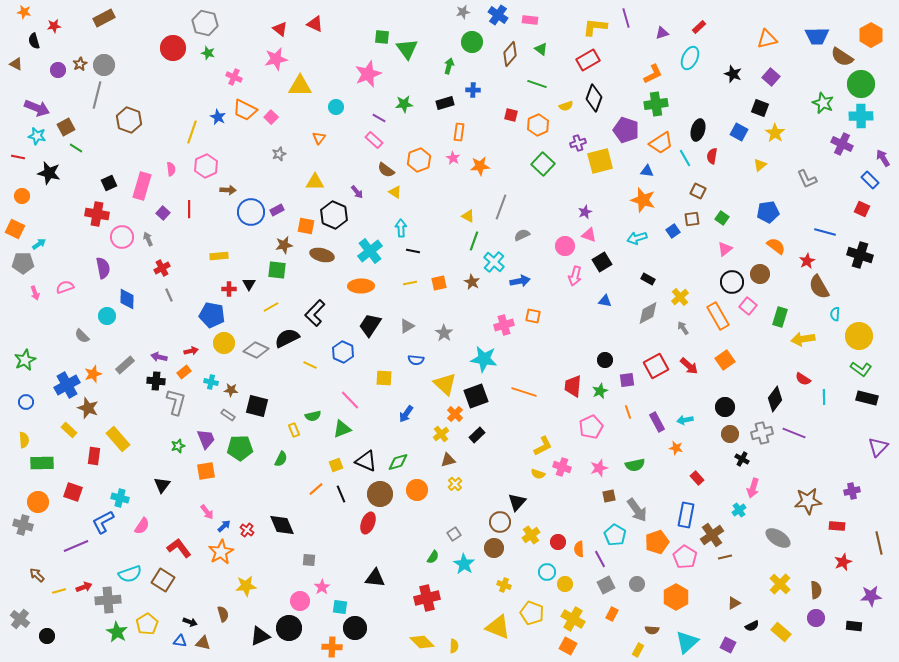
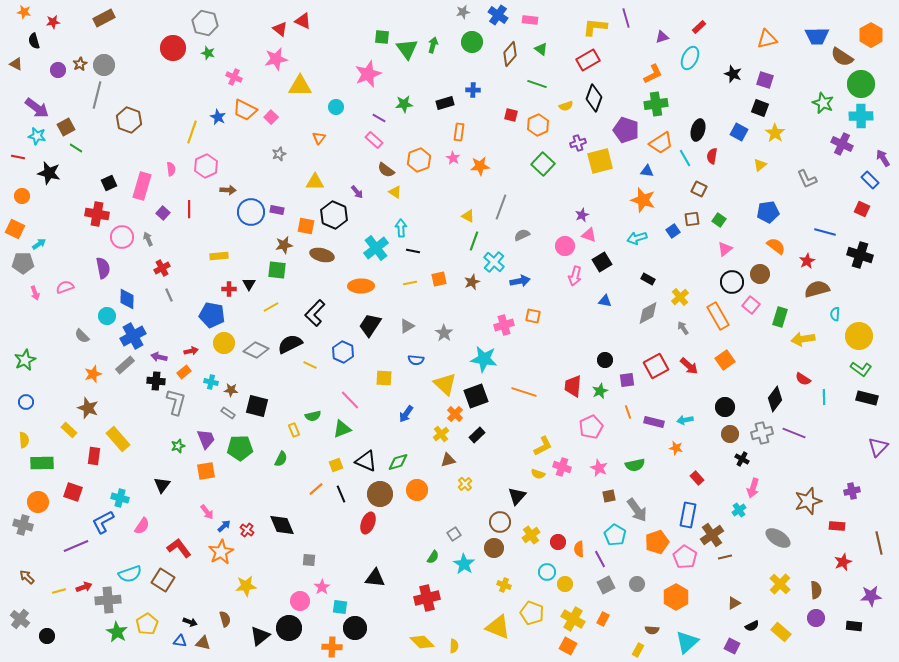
red triangle at (315, 24): moved 12 px left, 3 px up
red star at (54, 26): moved 1 px left, 4 px up
purple triangle at (662, 33): moved 4 px down
green arrow at (449, 66): moved 16 px left, 21 px up
purple square at (771, 77): moved 6 px left, 3 px down; rotated 24 degrees counterclockwise
purple arrow at (37, 108): rotated 15 degrees clockwise
brown square at (698, 191): moved 1 px right, 2 px up
purple rectangle at (277, 210): rotated 40 degrees clockwise
purple star at (585, 212): moved 3 px left, 3 px down
green square at (722, 218): moved 3 px left, 2 px down
cyan cross at (370, 251): moved 6 px right, 3 px up
brown star at (472, 282): rotated 21 degrees clockwise
orange square at (439, 283): moved 4 px up
brown semicircle at (819, 287): moved 2 px left, 2 px down; rotated 105 degrees clockwise
pink square at (748, 306): moved 3 px right, 1 px up
black semicircle at (287, 338): moved 3 px right, 6 px down
blue cross at (67, 385): moved 66 px right, 49 px up
gray rectangle at (228, 415): moved 2 px up
purple rectangle at (657, 422): moved 3 px left; rotated 48 degrees counterclockwise
pink star at (599, 468): rotated 30 degrees counterclockwise
yellow cross at (455, 484): moved 10 px right
brown star at (808, 501): rotated 12 degrees counterclockwise
black triangle at (517, 502): moved 6 px up
blue rectangle at (686, 515): moved 2 px right
brown arrow at (37, 575): moved 10 px left, 2 px down
brown semicircle at (223, 614): moved 2 px right, 5 px down
orange rectangle at (612, 614): moved 9 px left, 5 px down
black triangle at (260, 636): rotated 15 degrees counterclockwise
purple square at (728, 645): moved 4 px right, 1 px down
